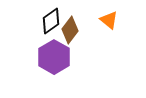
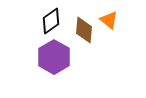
brown diamond: moved 14 px right; rotated 32 degrees counterclockwise
